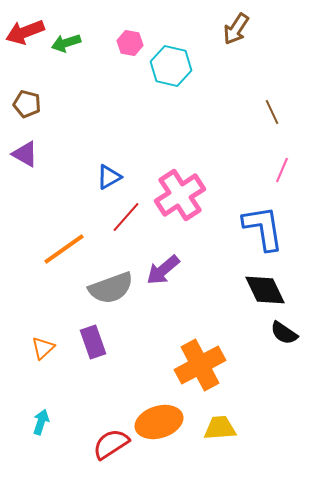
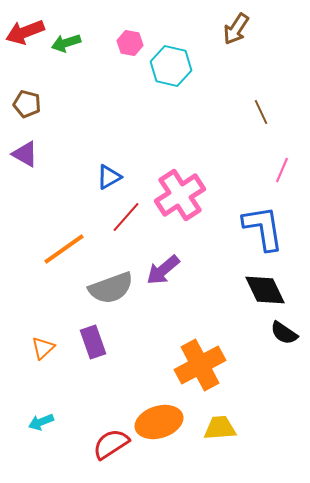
brown line: moved 11 px left
cyan arrow: rotated 130 degrees counterclockwise
